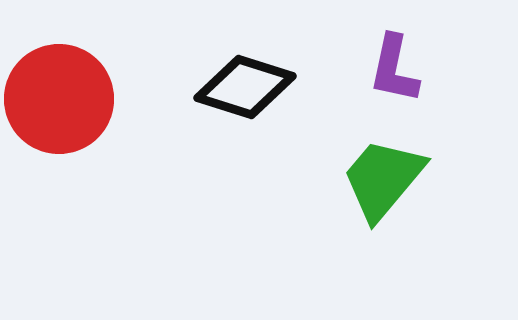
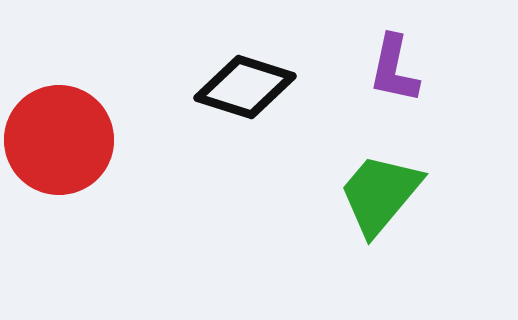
red circle: moved 41 px down
green trapezoid: moved 3 px left, 15 px down
